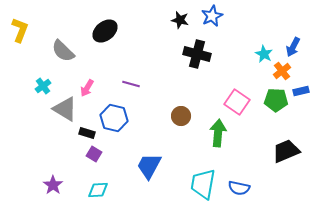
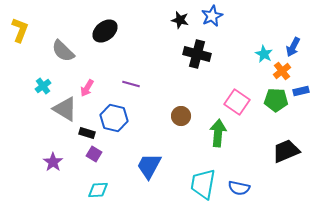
purple star: moved 23 px up
